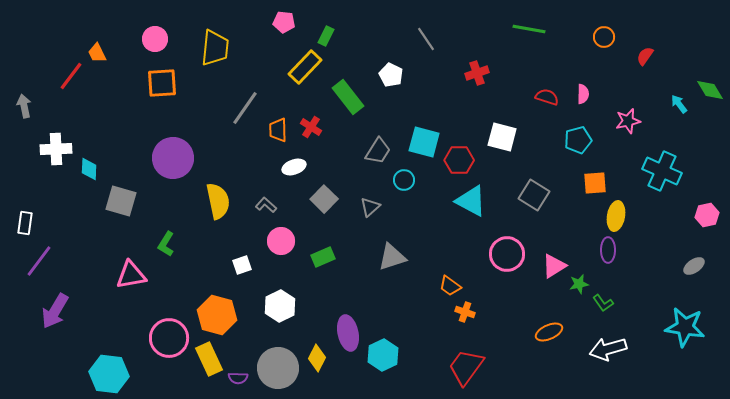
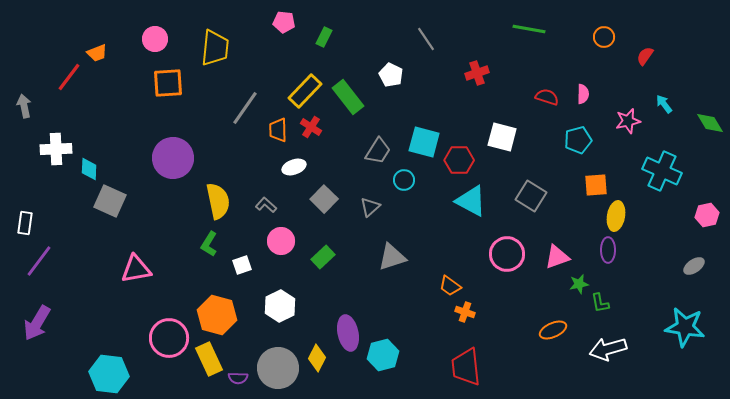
green rectangle at (326, 36): moved 2 px left, 1 px down
orange trapezoid at (97, 53): rotated 85 degrees counterclockwise
yellow rectangle at (305, 67): moved 24 px down
red line at (71, 76): moved 2 px left, 1 px down
orange square at (162, 83): moved 6 px right
green diamond at (710, 90): moved 33 px down
cyan arrow at (679, 104): moved 15 px left
orange square at (595, 183): moved 1 px right, 2 px down
gray square at (534, 195): moved 3 px left, 1 px down
gray square at (121, 201): moved 11 px left; rotated 8 degrees clockwise
green L-shape at (166, 244): moved 43 px right
green rectangle at (323, 257): rotated 20 degrees counterclockwise
pink triangle at (554, 266): moved 3 px right, 9 px up; rotated 12 degrees clockwise
pink triangle at (131, 275): moved 5 px right, 6 px up
green L-shape at (603, 303): moved 3 px left; rotated 25 degrees clockwise
purple arrow at (55, 311): moved 18 px left, 12 px down
orange ellipse at (549, 332): moved 4 px right, 2 px up
cyan hexagon at (383, 355): rotated 12 degrees clockwise
red trapezoid at (466, 367): rotated 42 degrees counterclockwise
